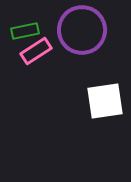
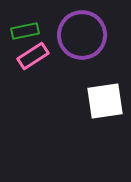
purple circle: moved 5 px down
pink rectangle: moved 3 px left, 5 px down
